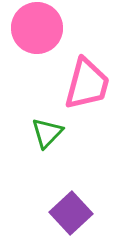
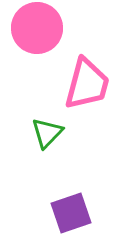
purple square: rotated 24 degrees clockwise
